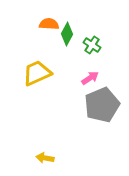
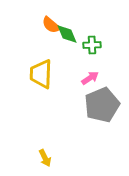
orange semicircle: moved 2 px right, 1 px down; rotated 144 degrees counterclockwise
green diamond: rotated 50 degrees counterclockwise
green cross: rotated 36 degrees counterclockwise
yellow trapezoid: moved 4 px right, 1 px down; rotated 64 degrees counterclockwise
yellow arrow: rotated 126 degrees counterclockwise
